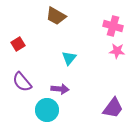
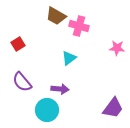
pink cross: moved 34 px left
pink star: moved 3 px up
cyan triangle: rotated 14 degrees clockwise
